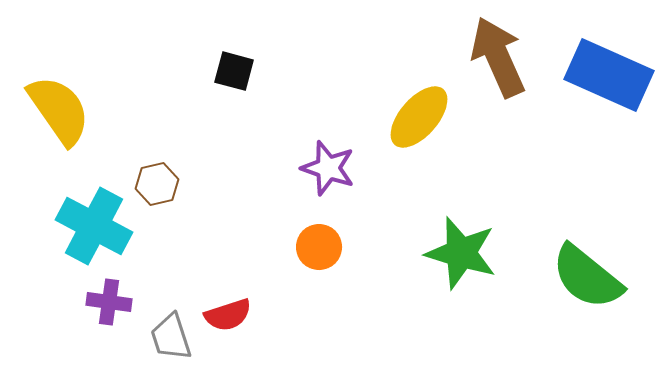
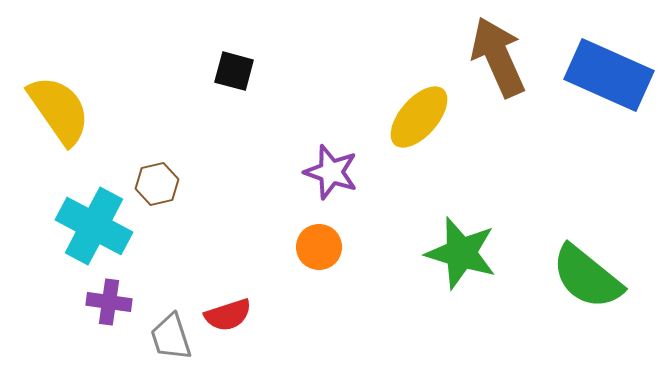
purple star: moved 3 px right, 4 px down
